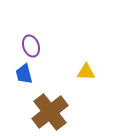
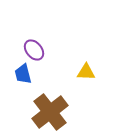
purple ellipse: moved 3 px right, 4 px down; rotated 20 degrees counterclockwise
blue trapezoid: moved 1 px left
